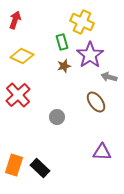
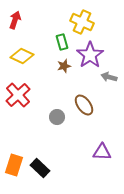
brown ellipse: moved 12 px left, 3 px down
